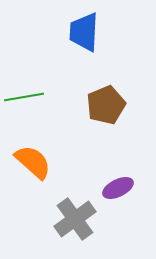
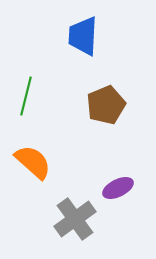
blue trapezoid: moved 1 px left, 4 px down
green line: moved 2 px right, 1 px up; rotated 66 degrees counterclockwise
